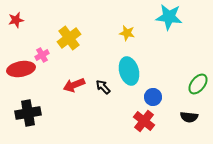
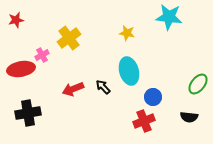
red arrow: moved 1 px left, 4 px down
red cross: rotated 30 degrees clockwise
